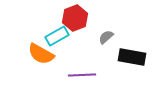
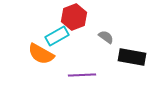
red hexagon: moved 1 px left, 1 px up
gray semicircle: rotated 77 degrees clockwise
